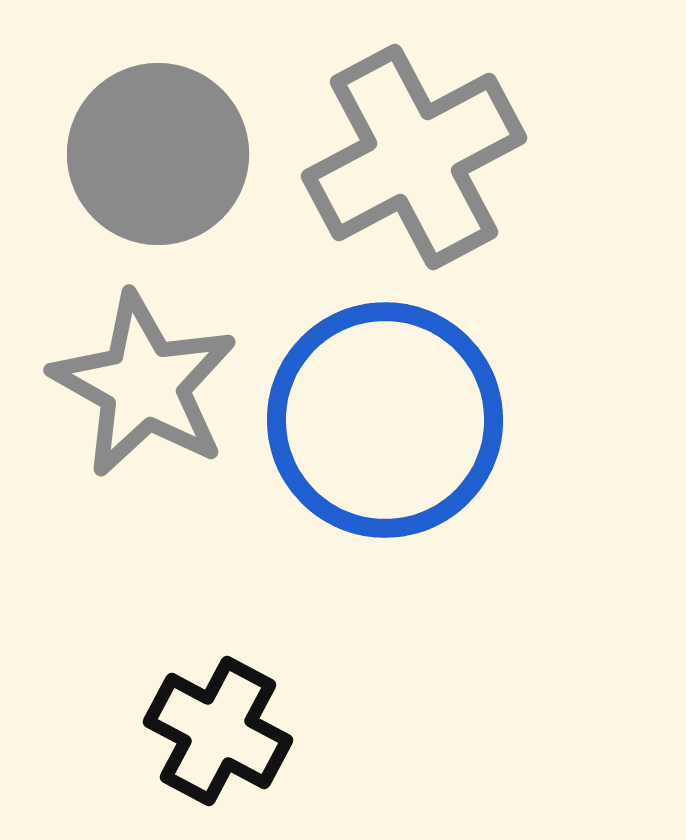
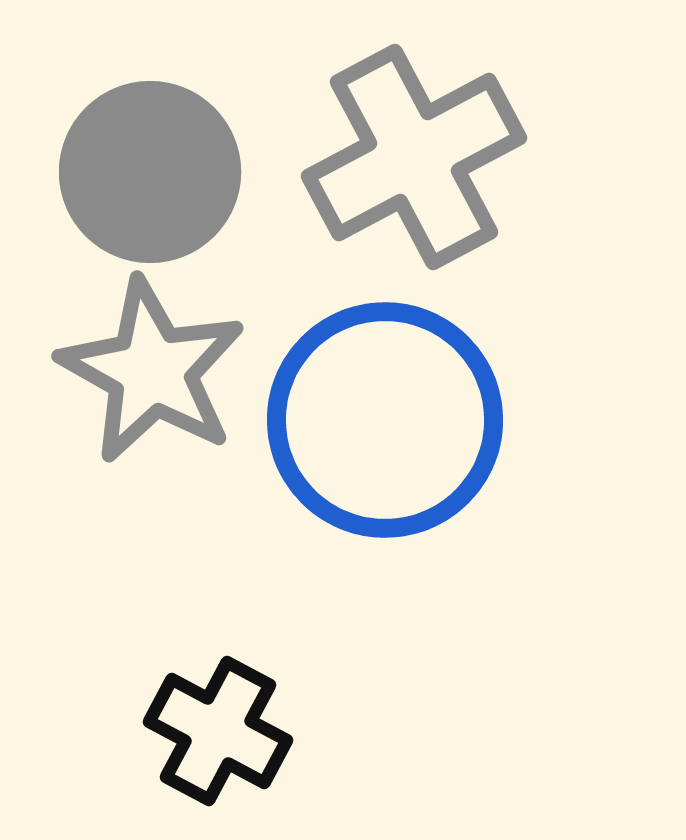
gray circle: moved 8 px left, 18 px down
gray star: moved 8 px right, 14 px up
